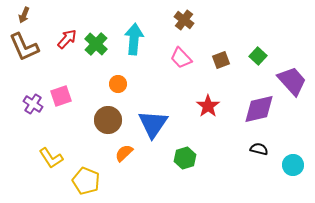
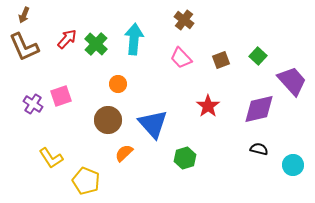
blue triangle: rotated 16 degrees counterclockwise
